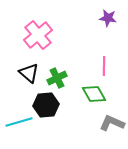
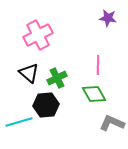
pink cross: rotated 12 degrees clockwise
pink line: moved 6 px left, 1 px up
